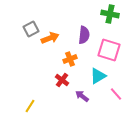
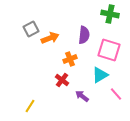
cyan triangle: moved 2 px right, 1 px up
